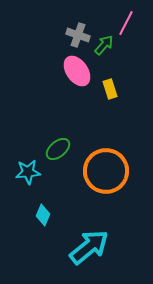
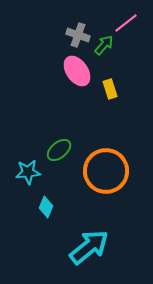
pink line: rotated 25 degrees clockwise
green ellipse: moved 1 px right, 1 px down
cyan diamond: moved 3 px right, 8 px up
